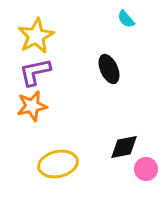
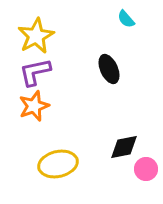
orange star: moved 2 px right; rotated 8 degrees counterclockwise
